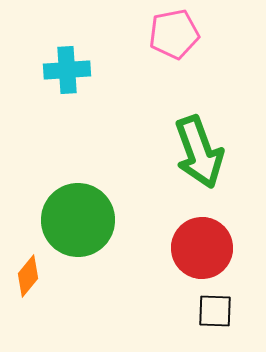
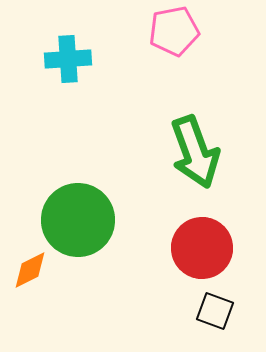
pink pentagon: moved 3 px up
cyan cross: moved 1 px right, 11 px up
green arrow: moved 4 px left
orange diamond: moved 2 px right, 6 px up; rotated 24 degrees clockwise
black square: rotated 18 degrees clockwise
